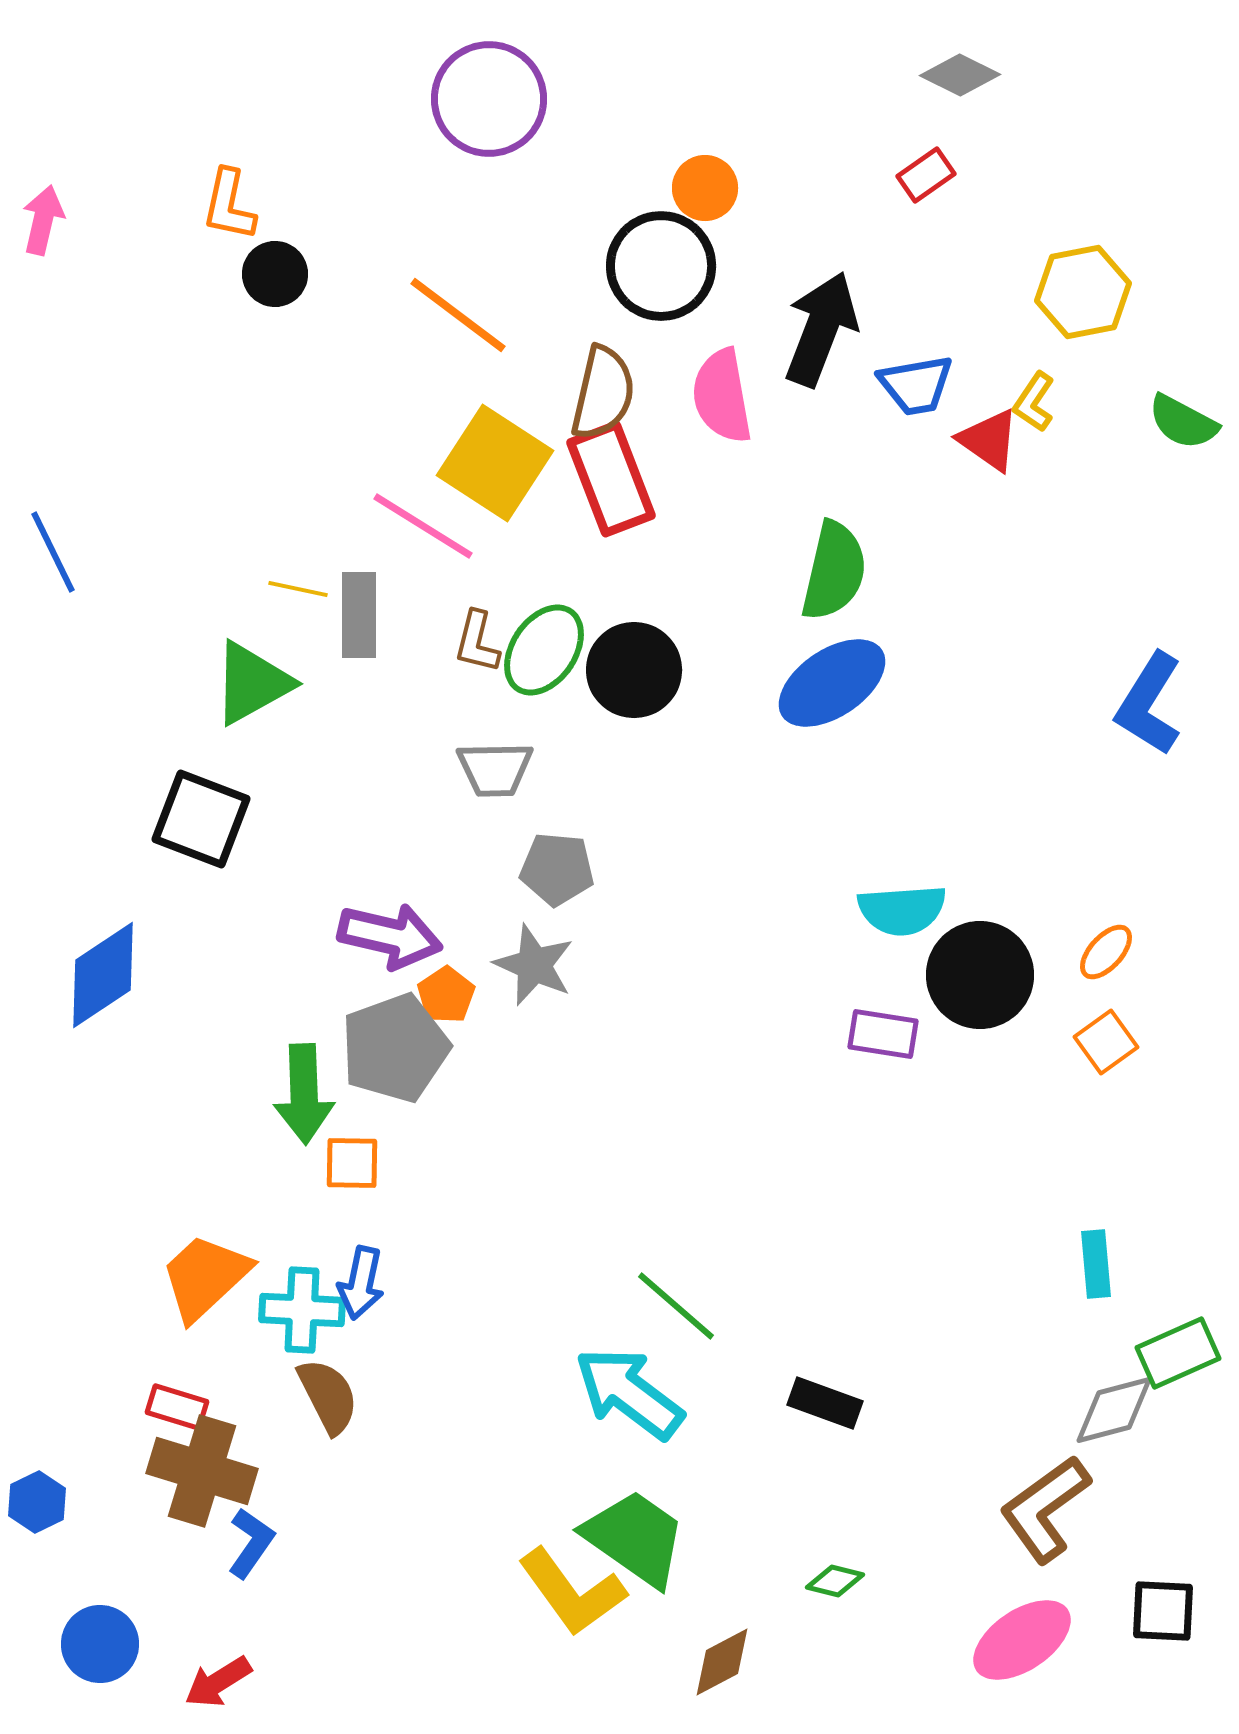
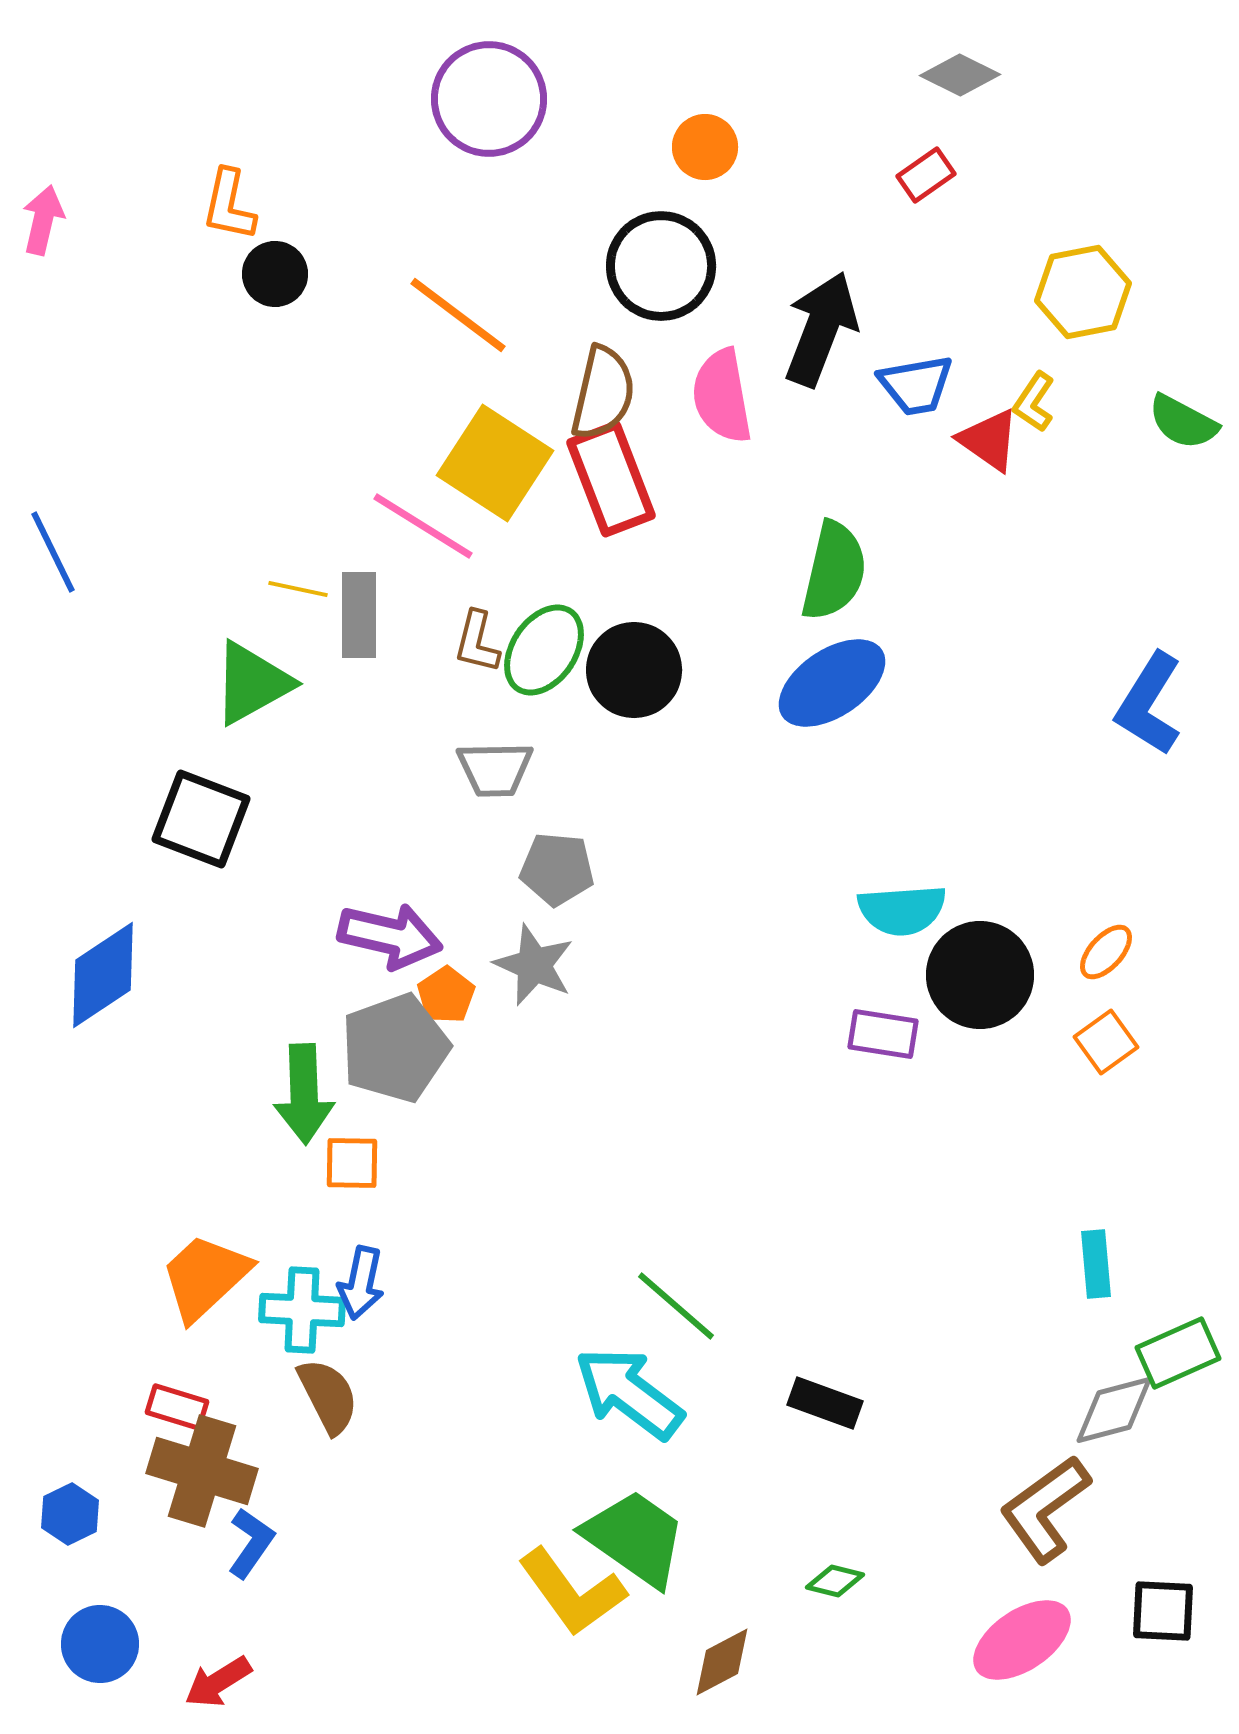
orange circle at (705, 188): moved 41 px up
blue hexagon at (37, 1502): moved 33 px right, 12 px down
